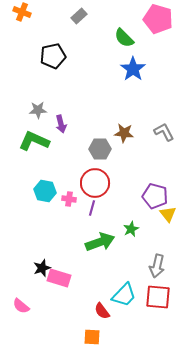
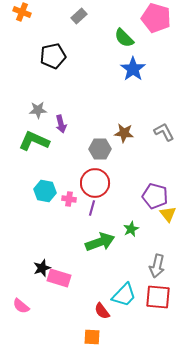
pink pentagon: moved 2 px left, 1 px up
